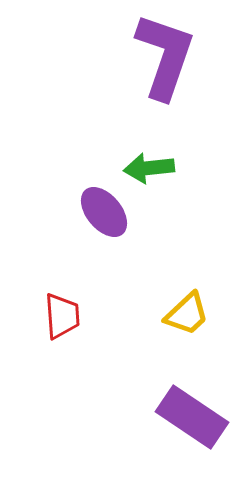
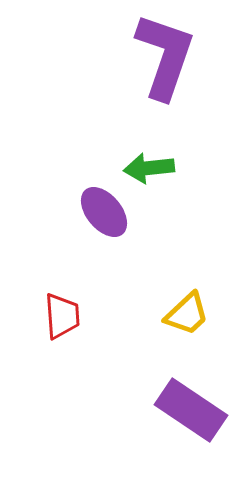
purple rectangle: moved 1 px left, 7 px up
